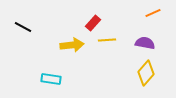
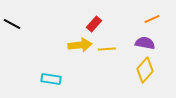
orange line: moved 1 px left, 6 px down
red rectangle: moved 1 px right, 1 px down
black line: moved 11 px left, 3 px up
yellow line: moved 9 px down
yellow arrow: moved 8 px right
yellow diamond: moved 1 px left, 3 px up
